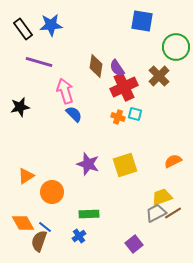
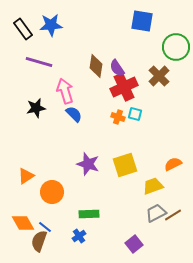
black star: moved 16 px right, 1 px down
orange semicircle: moved 3 px down
yellow trapezoid: moved 9 px left, 11 px up
brown line: moved 2 px down
